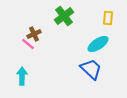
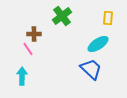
green cross: moved 2 px left
brown cross: rotated 24 degrees clockwise
pink line: moved 5 px down; rotated 16 degrees clockwise
